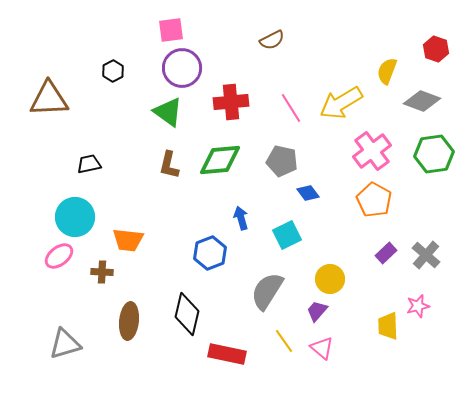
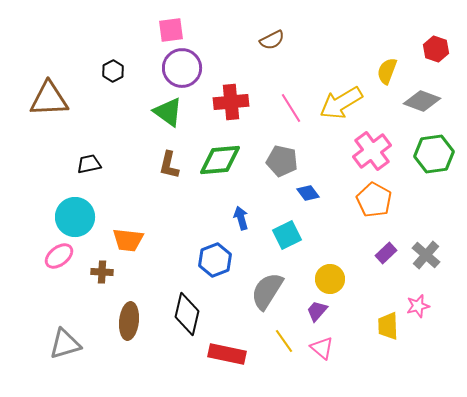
blue hexagon: moved 5 px right, 7 px down
